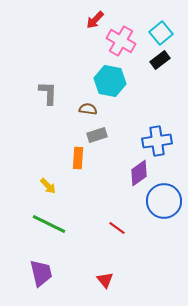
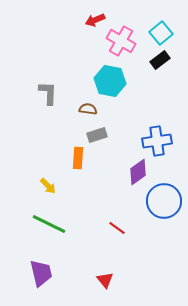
red arrow: rotated 24 degrees clockwise
purple diamond: moved 1 px left, 1 px up
